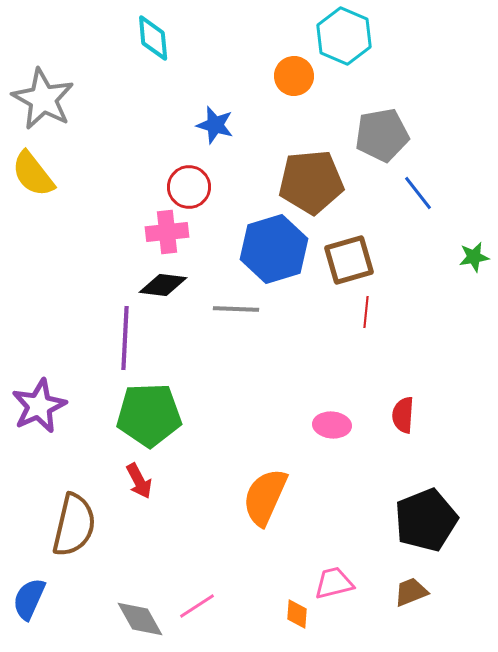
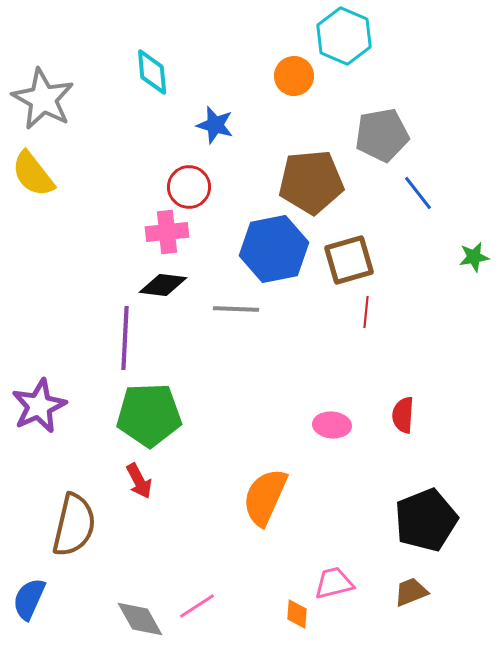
cyan diamond: moved 1 px left, 34 px down
blue hexagon: rotated 6 degrees clockwise
